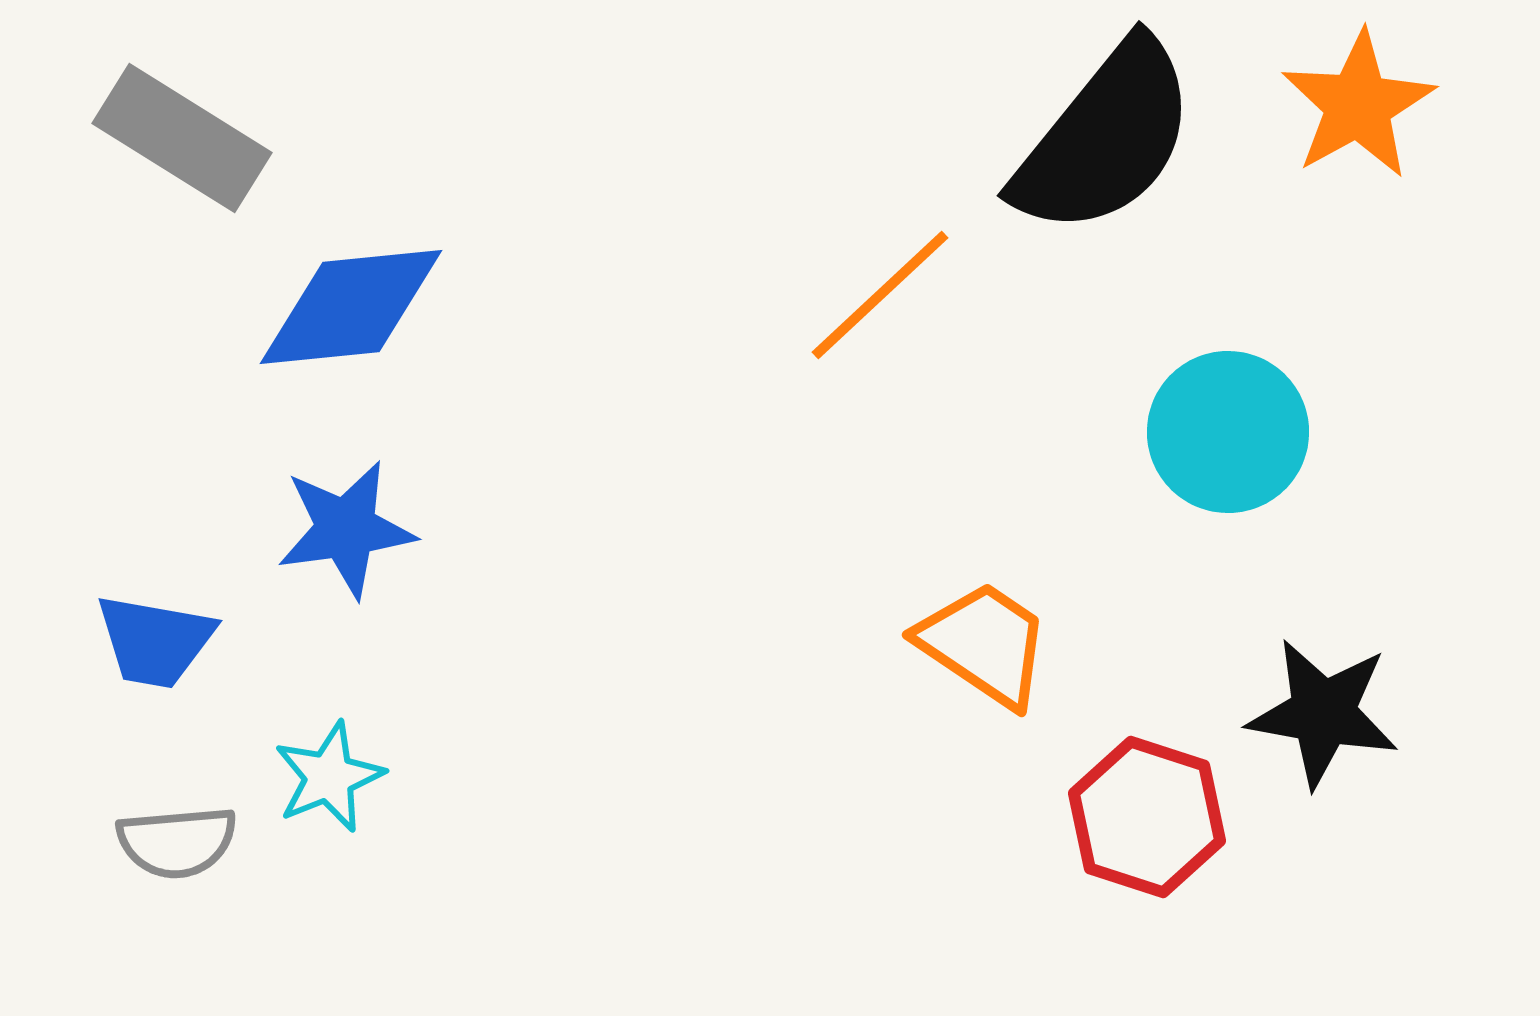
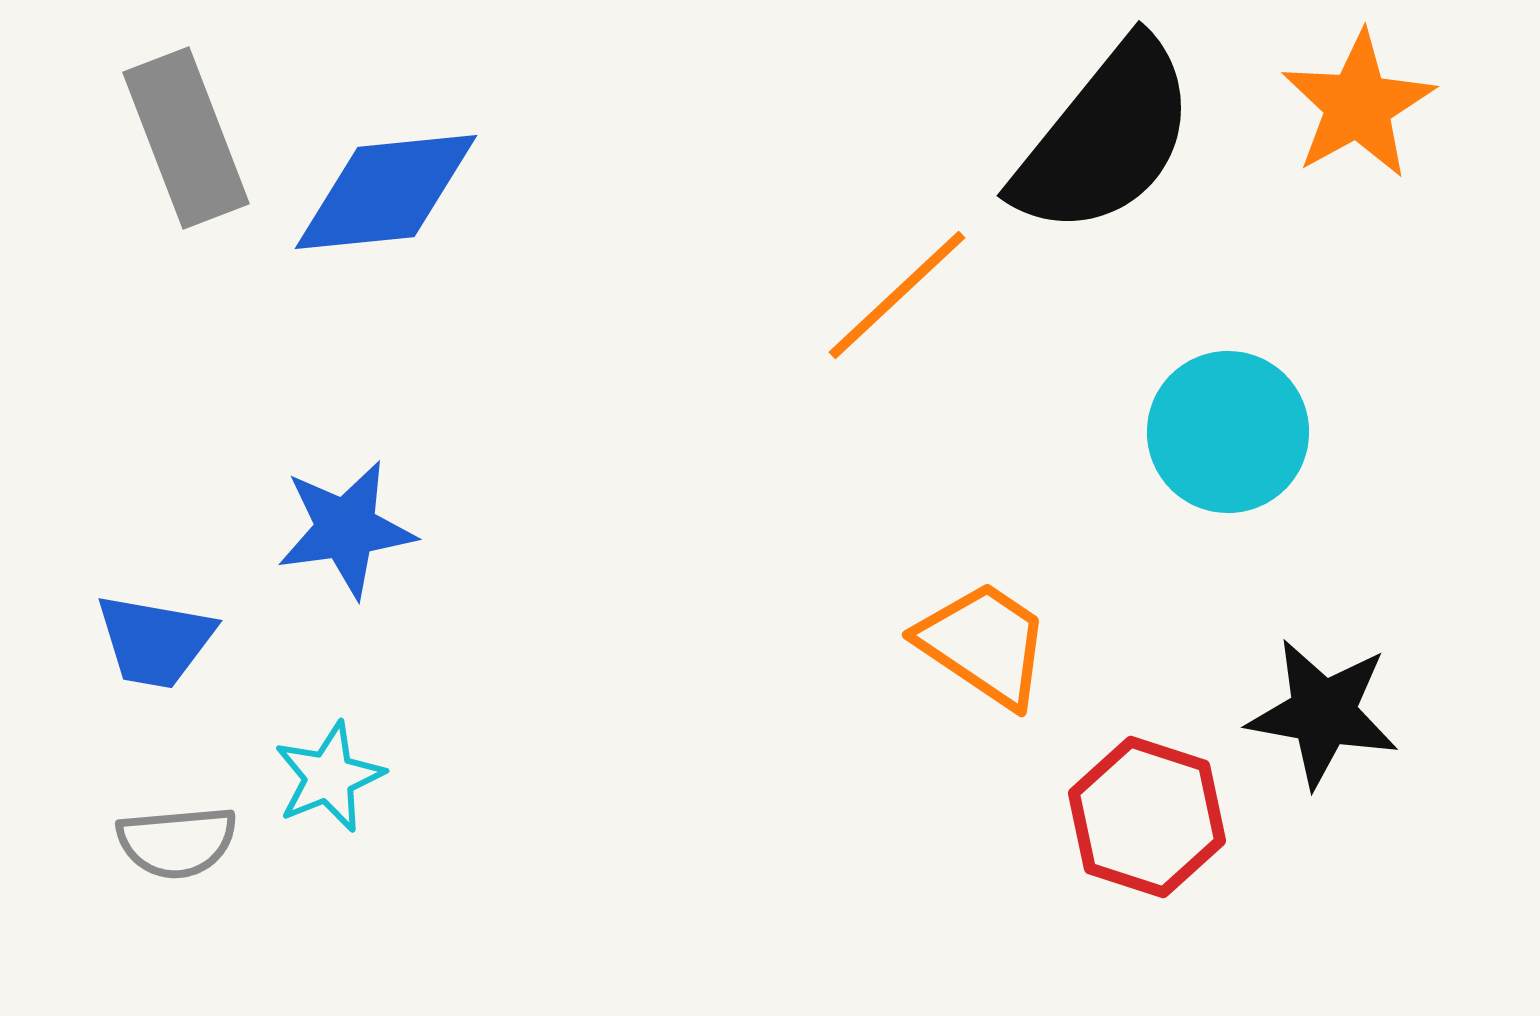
gray rectangle: moved 4 px right; rotated 37 degrees clockwise
orange line: moved 17 px right
blue diamond: moved 35 px right, 115 px up
